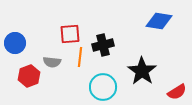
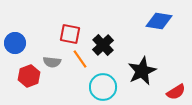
red square: rotated 15 degrees clockwise
black cross: rotated 30 degrees counterclockwise
orange line: moved 2 px down; rotated 42 degrees counterclockwise
black star: rotated 12 degrees clockwise
red semicircle: moved 1 px left
